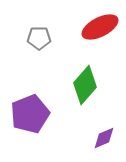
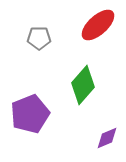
red ellipse: moved 2 px left, 2 px up; rotated 15 degrees counterclockwise
green diamond: moved 2 px left
purple diamond: moved 3 px right
